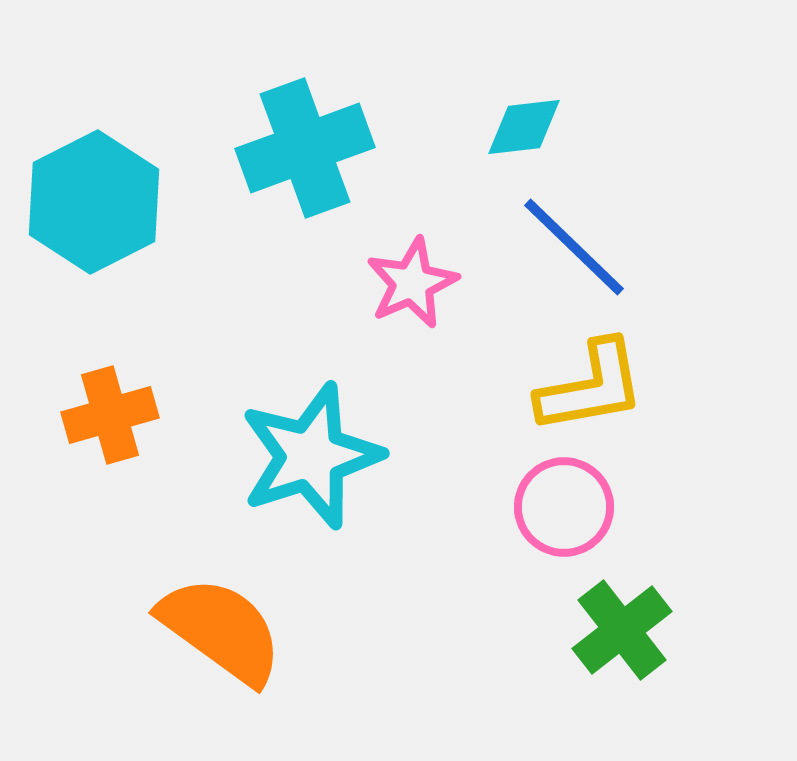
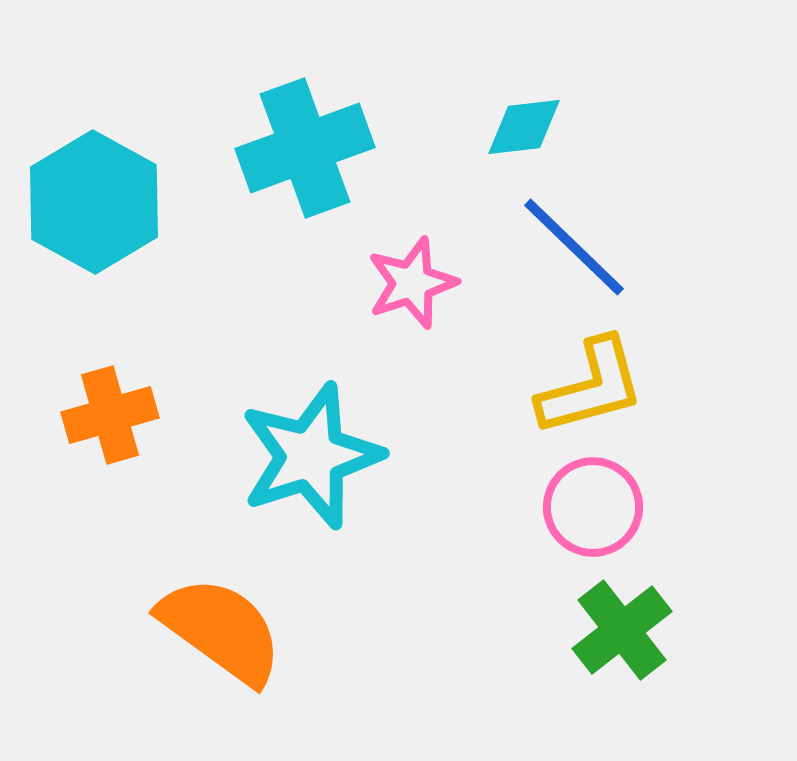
cyan hexagon: rotated 4 degrees counterclockwise
pink star: rotated 6 degrees clockwise
yellow L-shape: rotated 5 degrees counterclockwise
pink circle: moved 29 px right
